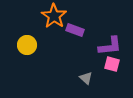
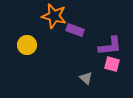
orange star: rotated 20 degrees counterclockwise
